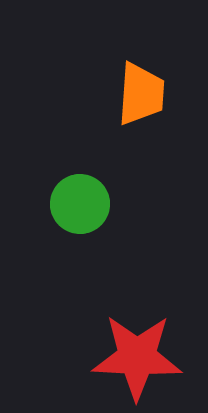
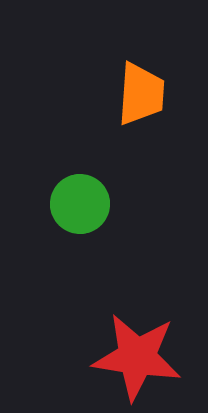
red star: rotated 6 degrees clockwise
